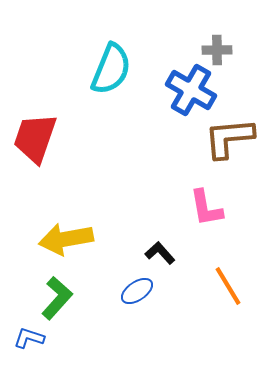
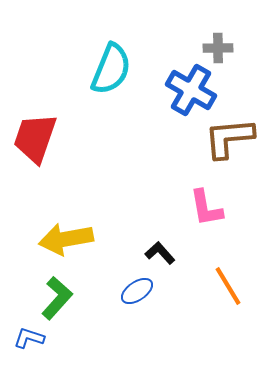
gray cross: moved 1 px right, 2 px up
